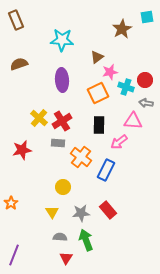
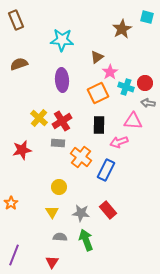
cyan square: rotated 24 degrees clockwise
pink star: rotated 21 degrees counterclockwise
red circle: moved 3 px down
gray arrow: moved 2 px right
pink arrow: rotated 18 degrees clockwise
yellow circle: moved 4 px left
gray star: rotated 12 degrees clockwise
red triangle: moved 14 px left, 4 px down
